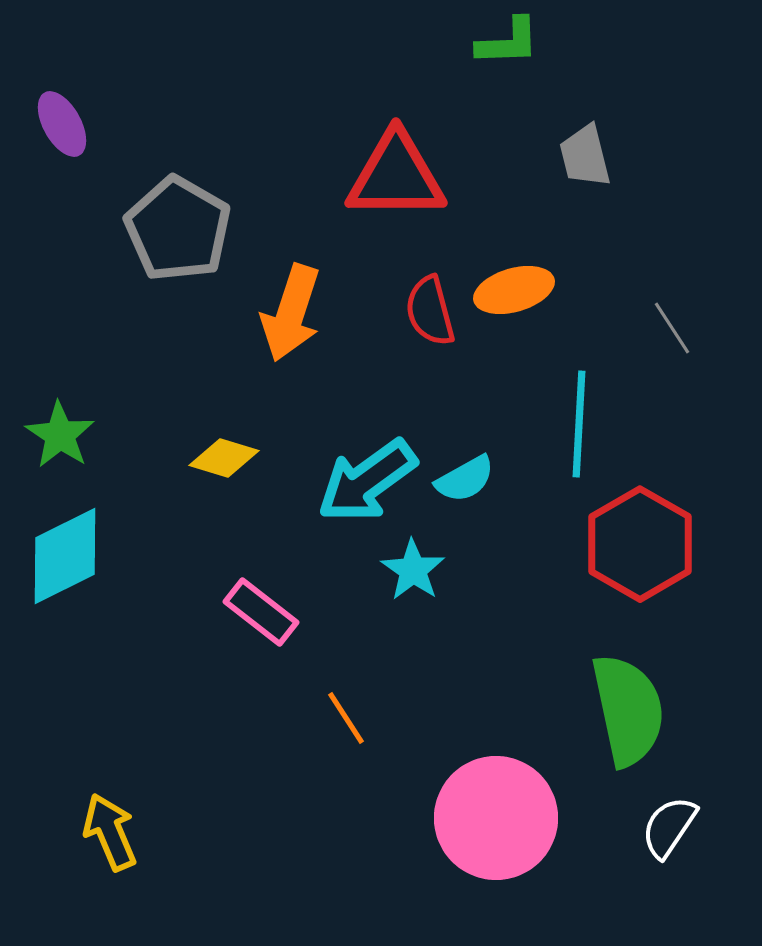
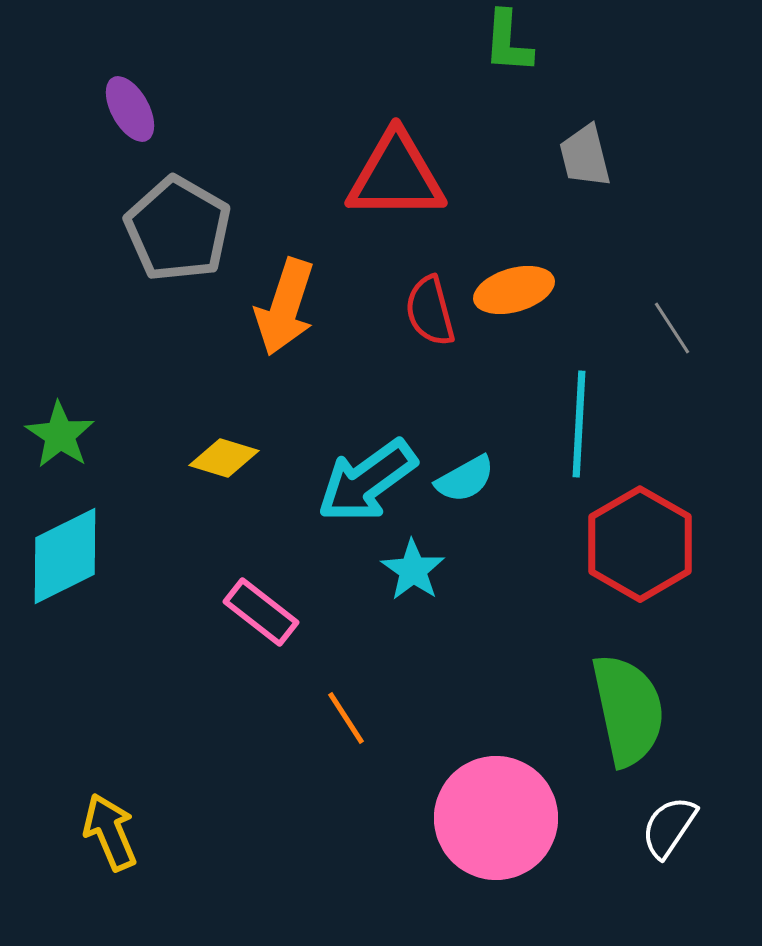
green L-shape: rotated 96 degrees clockwise
purple ellipse: moved 68 px right, 15 px up
orange arrow: moved 6 px left, 6 px up
